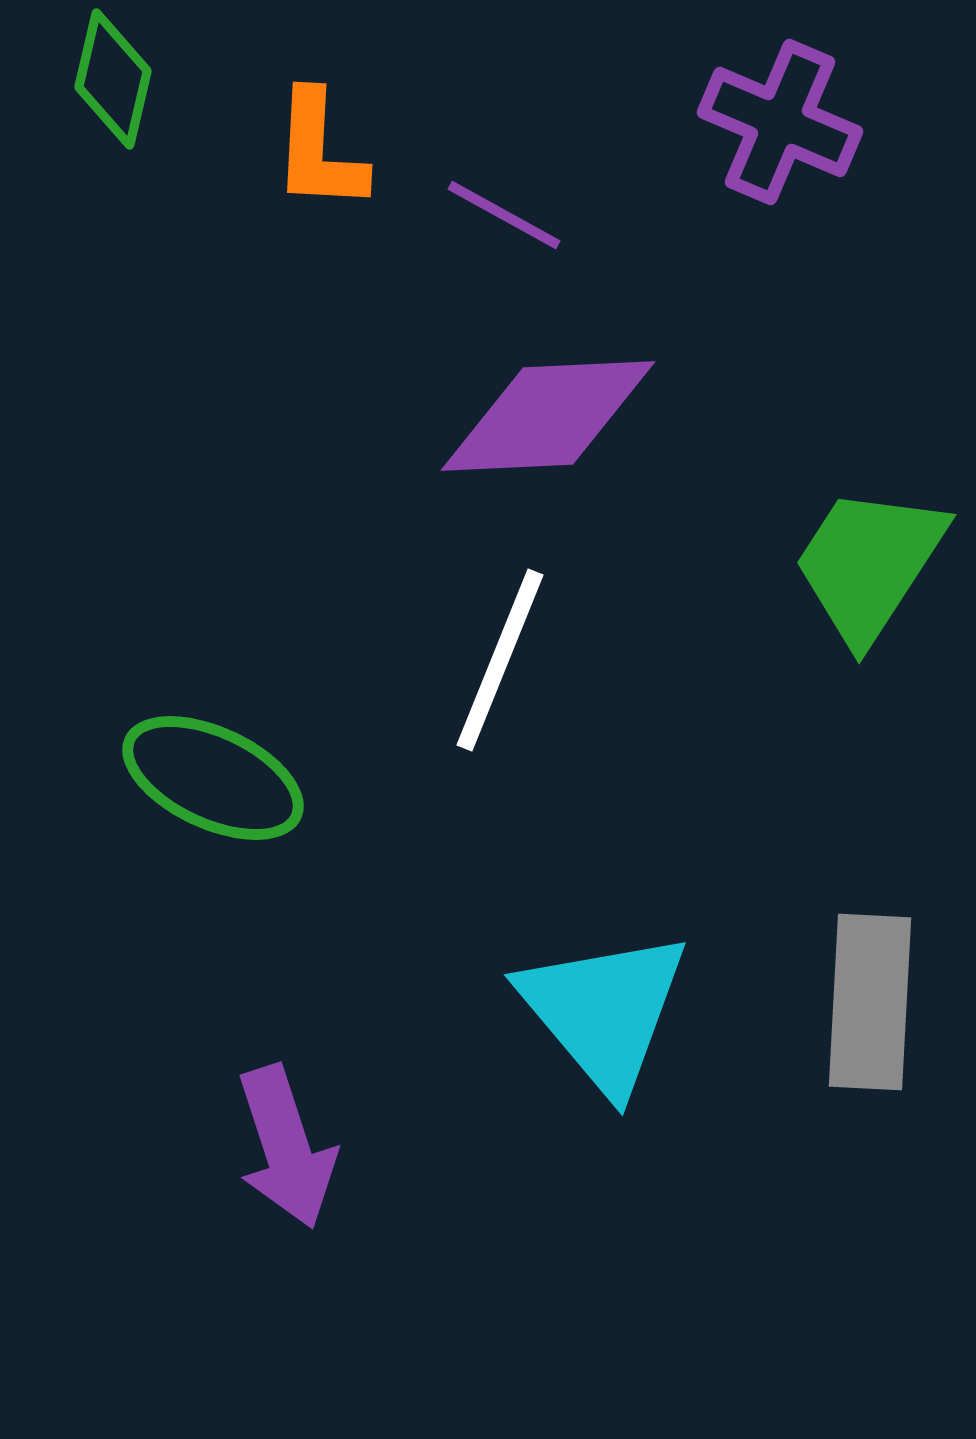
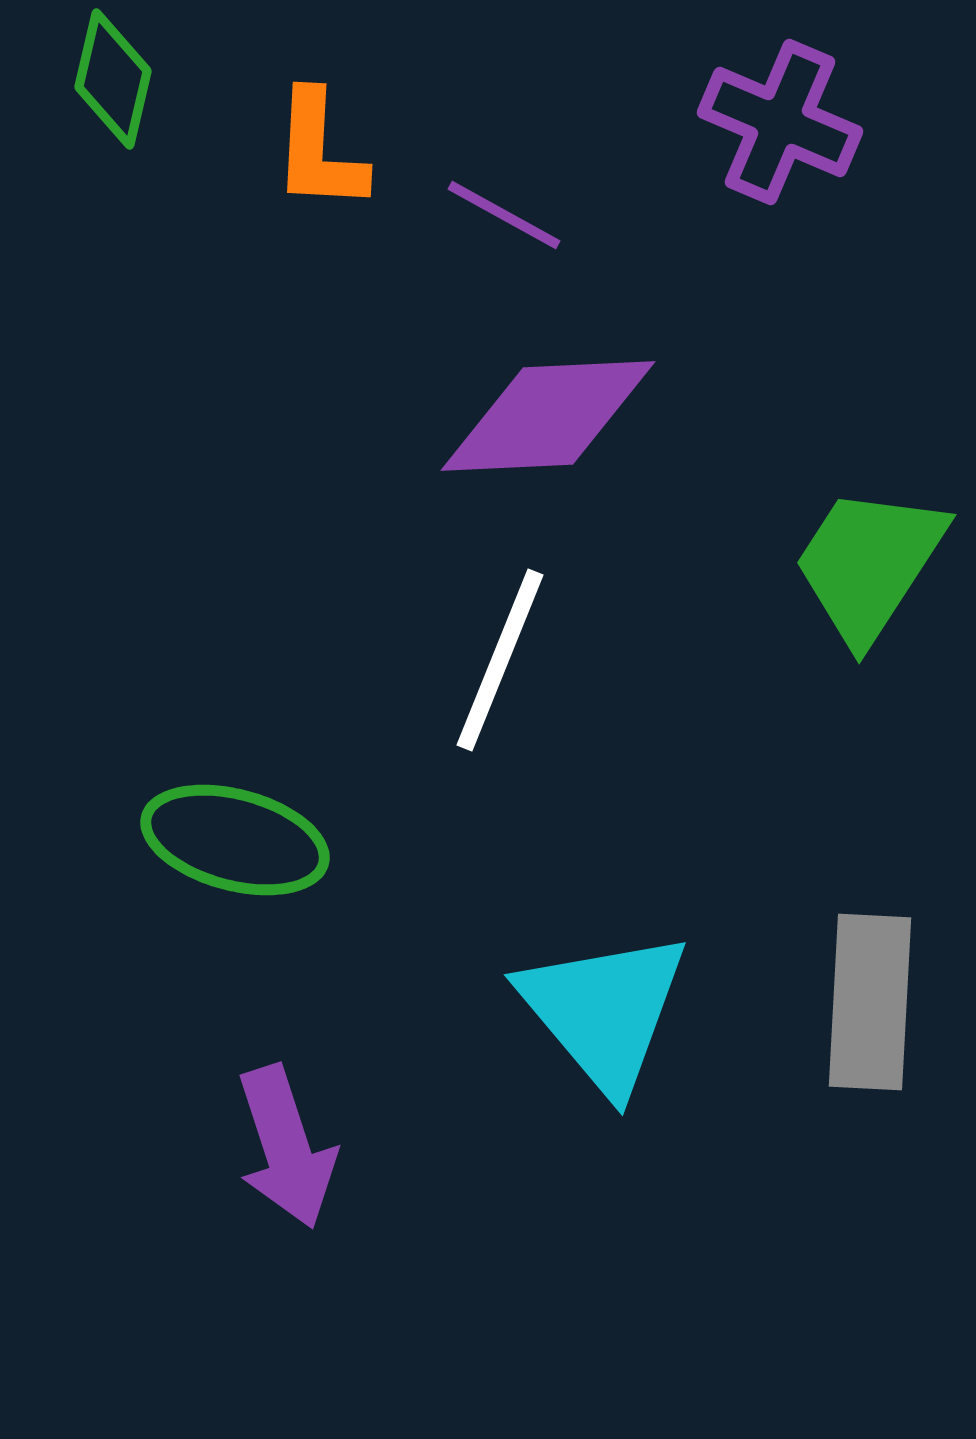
green ellipse: moved 22 px right, 62 px down; rotated 10 degrees counterclockwise
